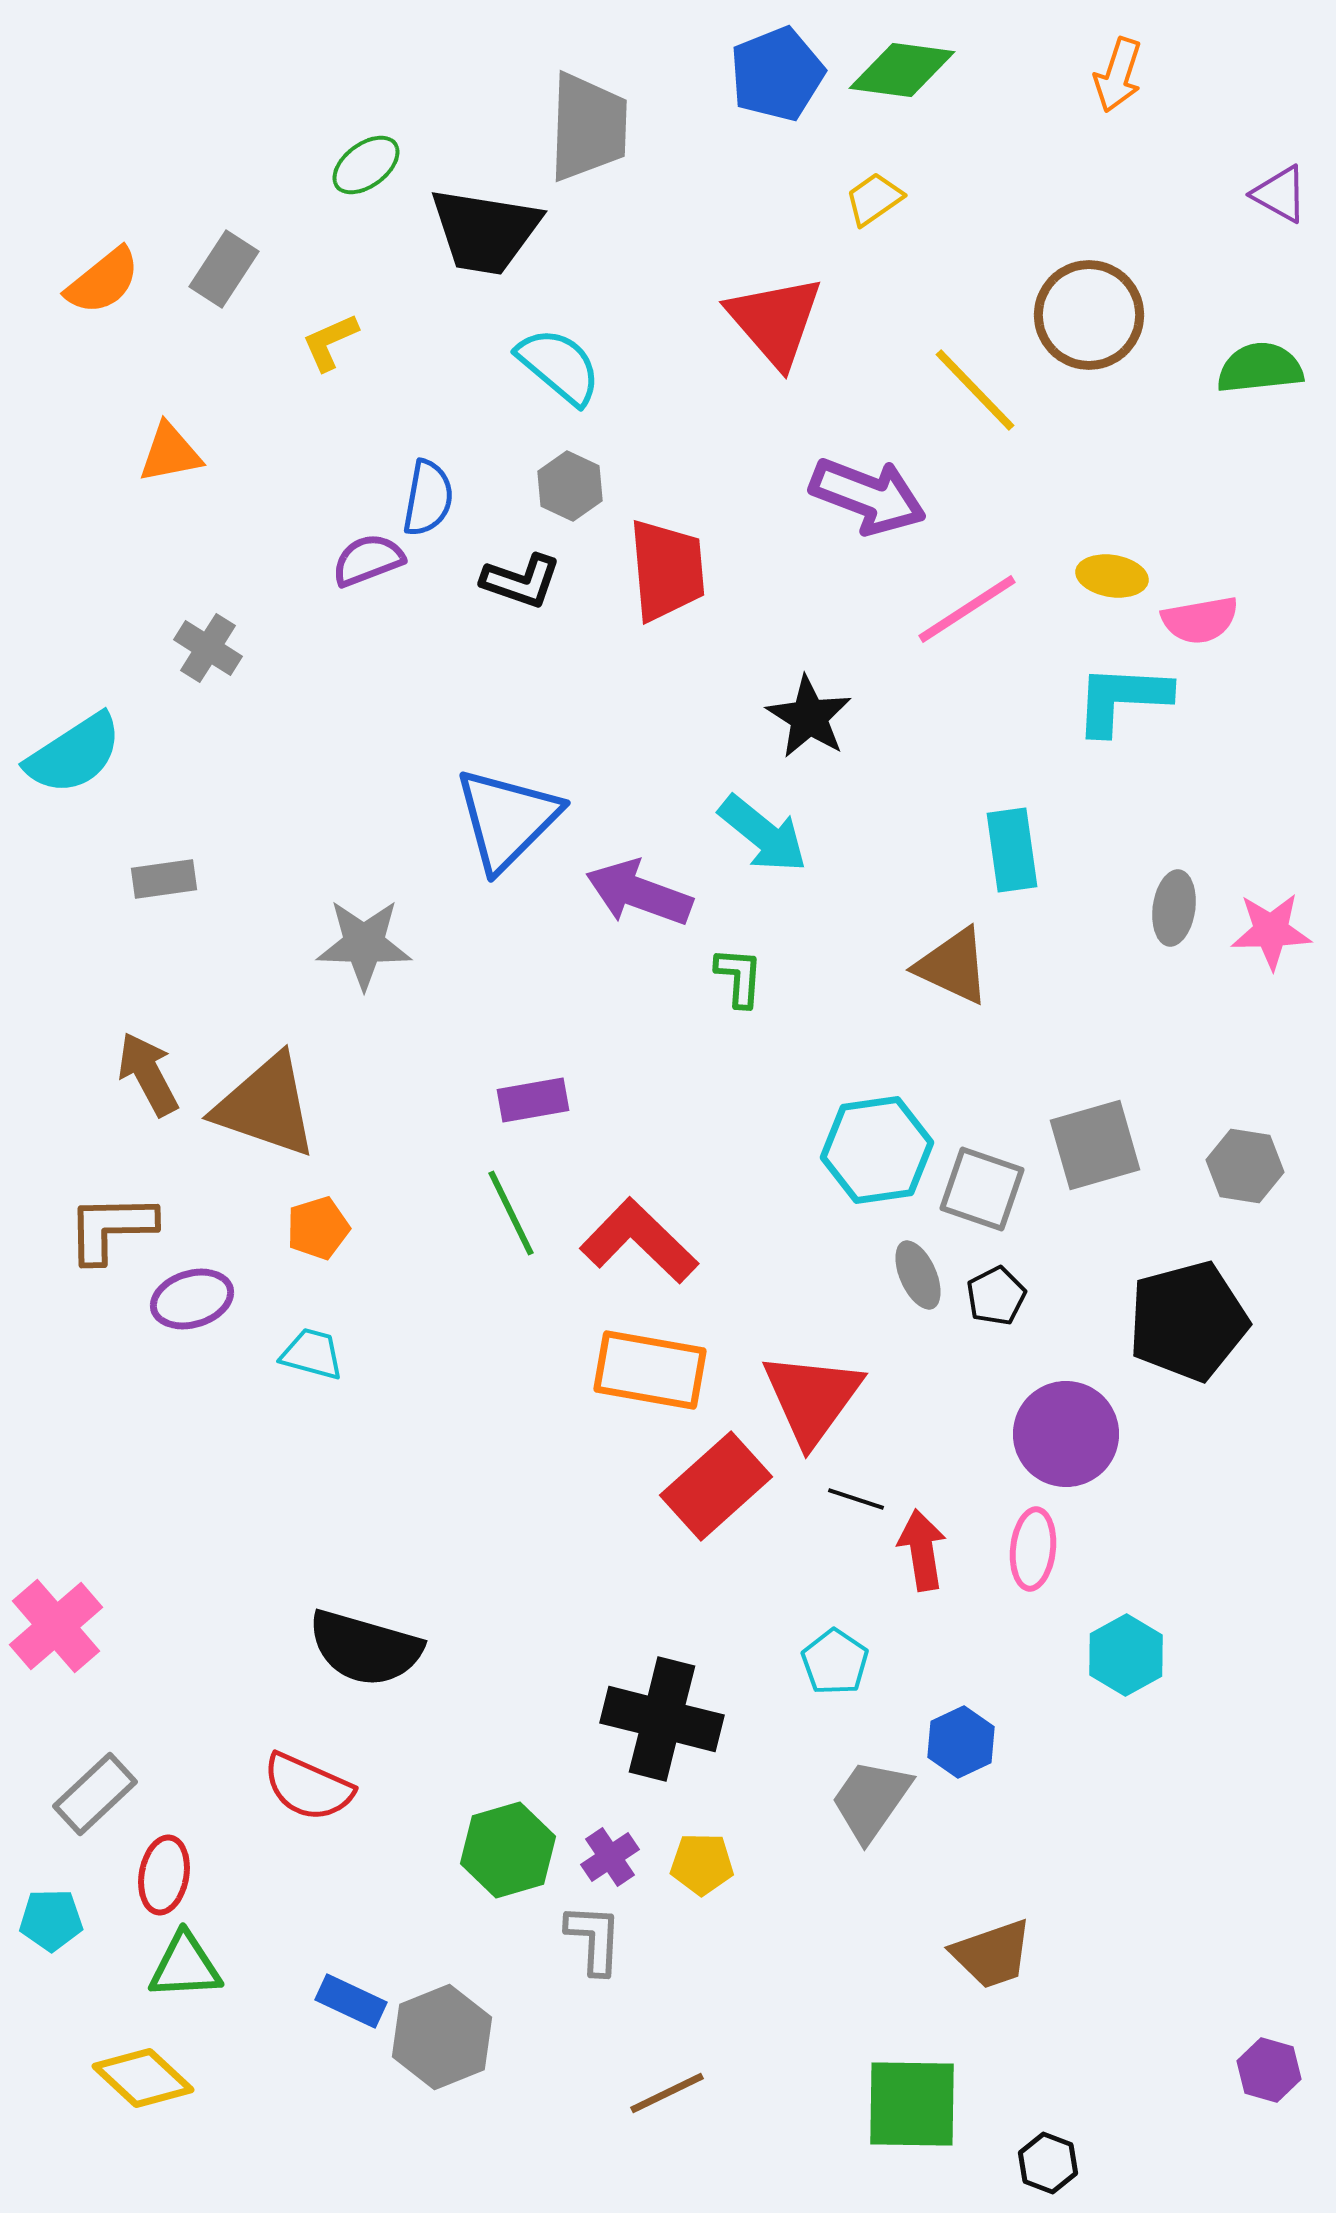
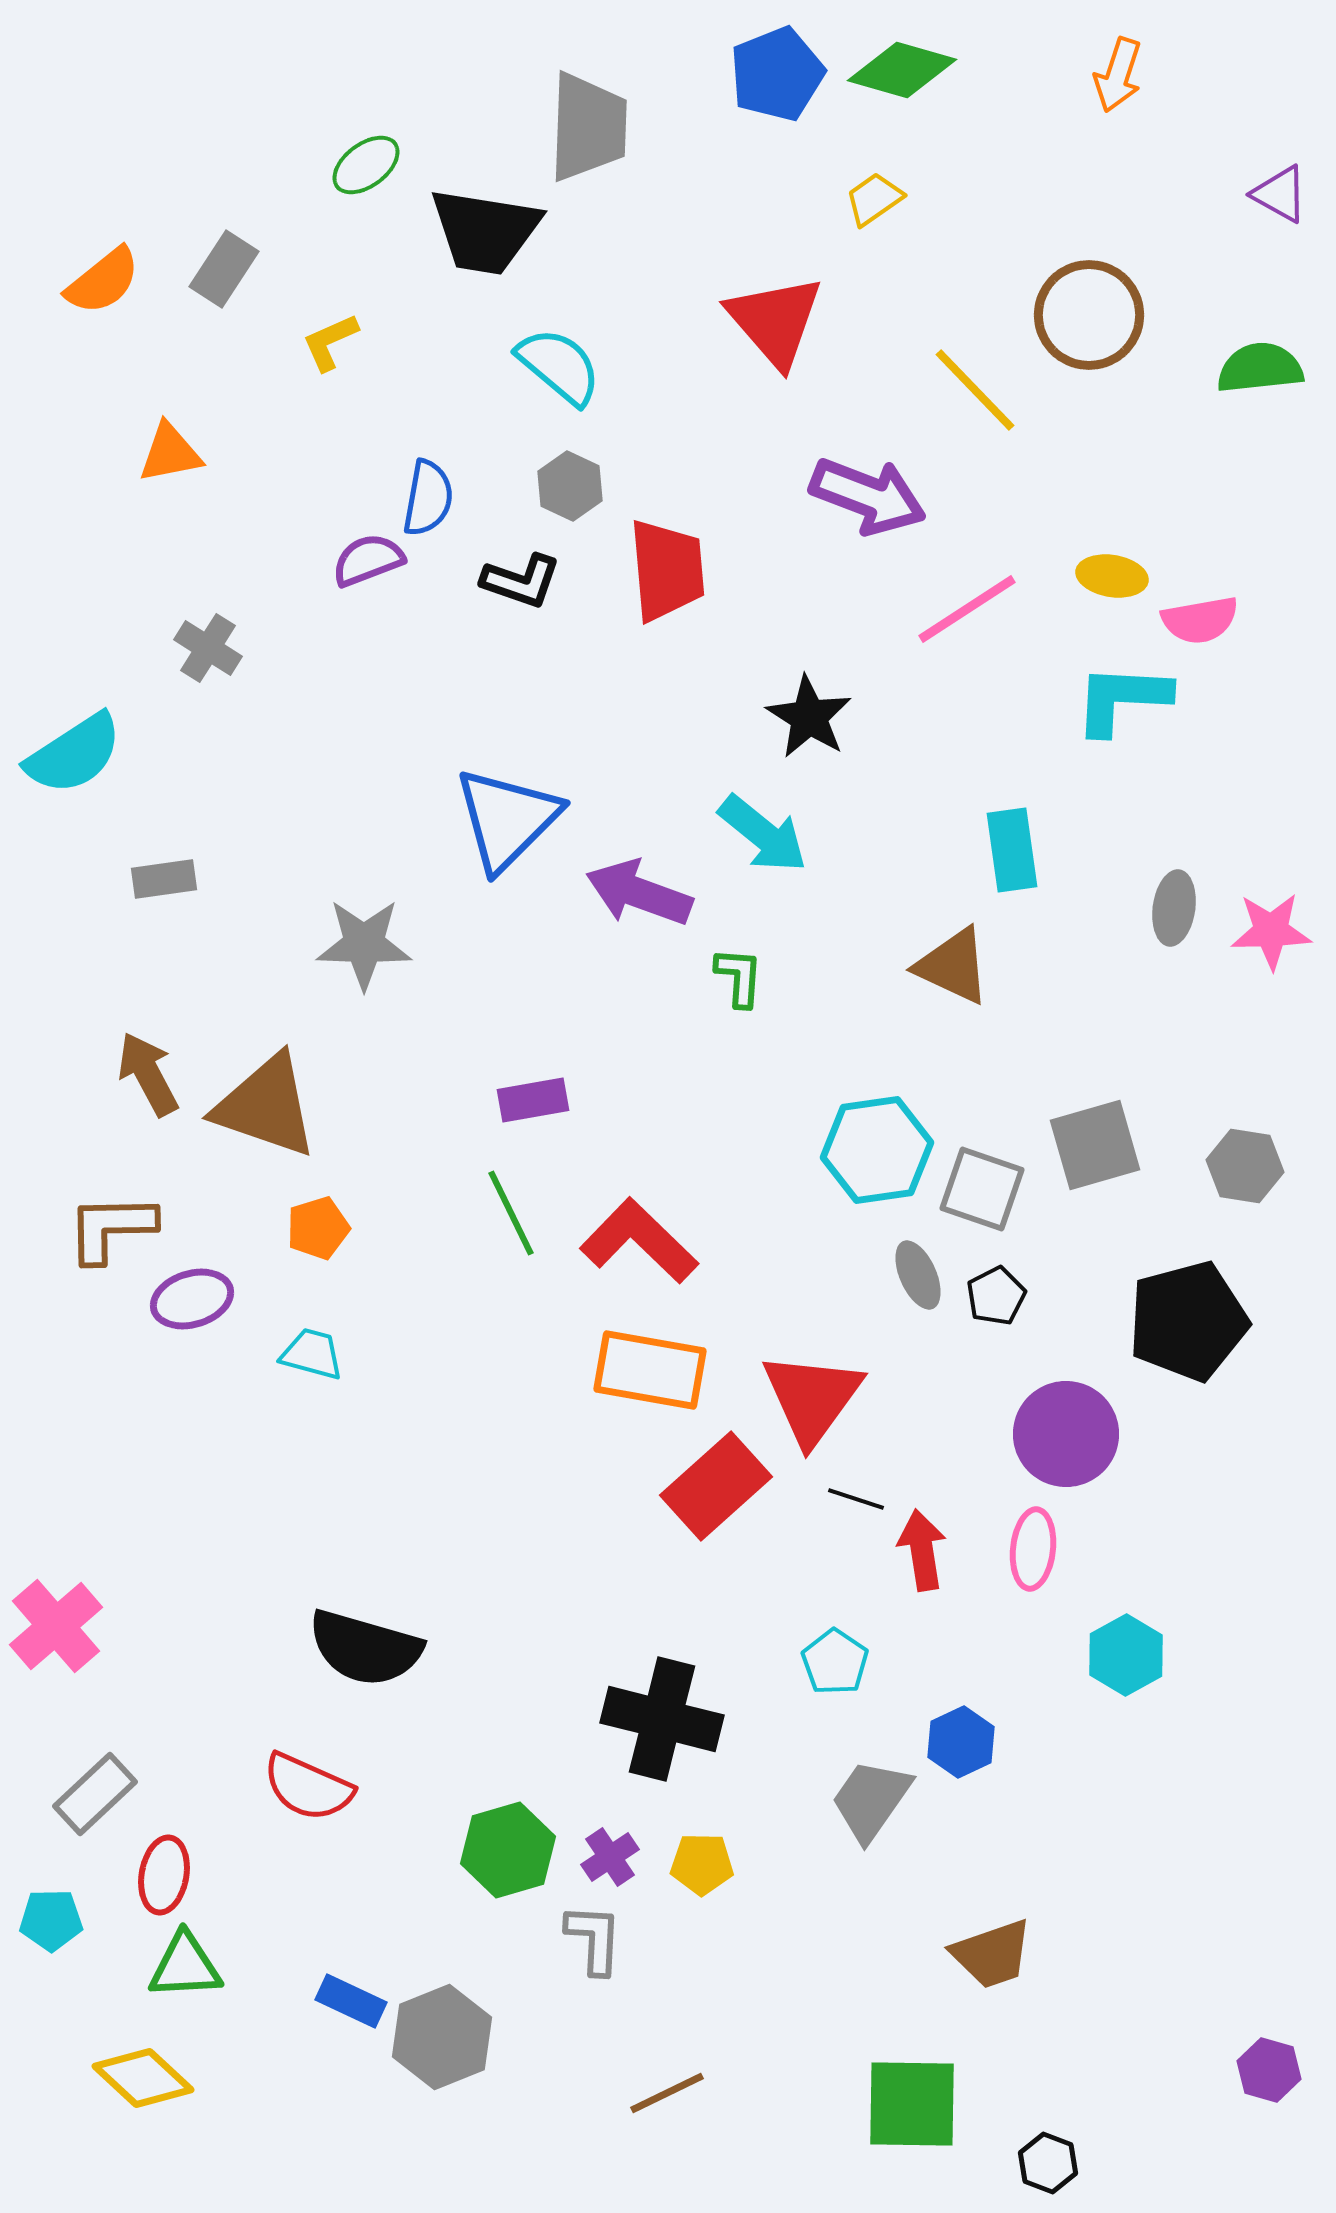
green diamond at (902, 70): rotated 8 degrees clockwise
